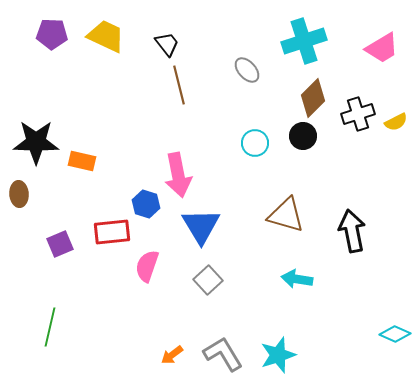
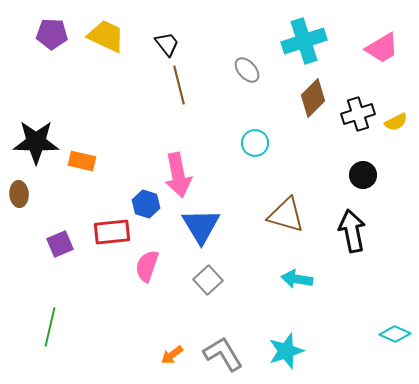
black circle: moved 60 px right, 39 px down
cyan star: moved 8 px right, 4 px up
